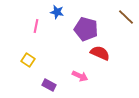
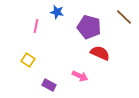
brown line: moved 2 px left
purple pentagon: moved 3 px right, 2 px up
